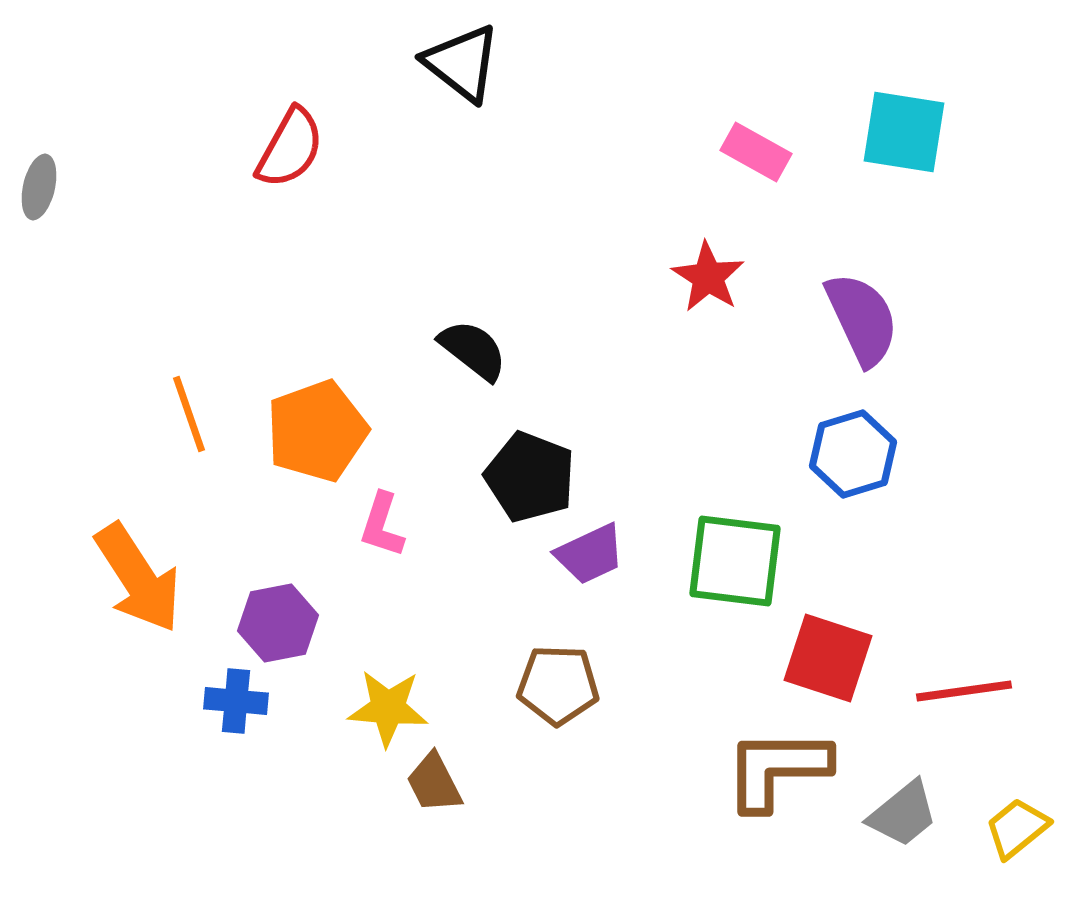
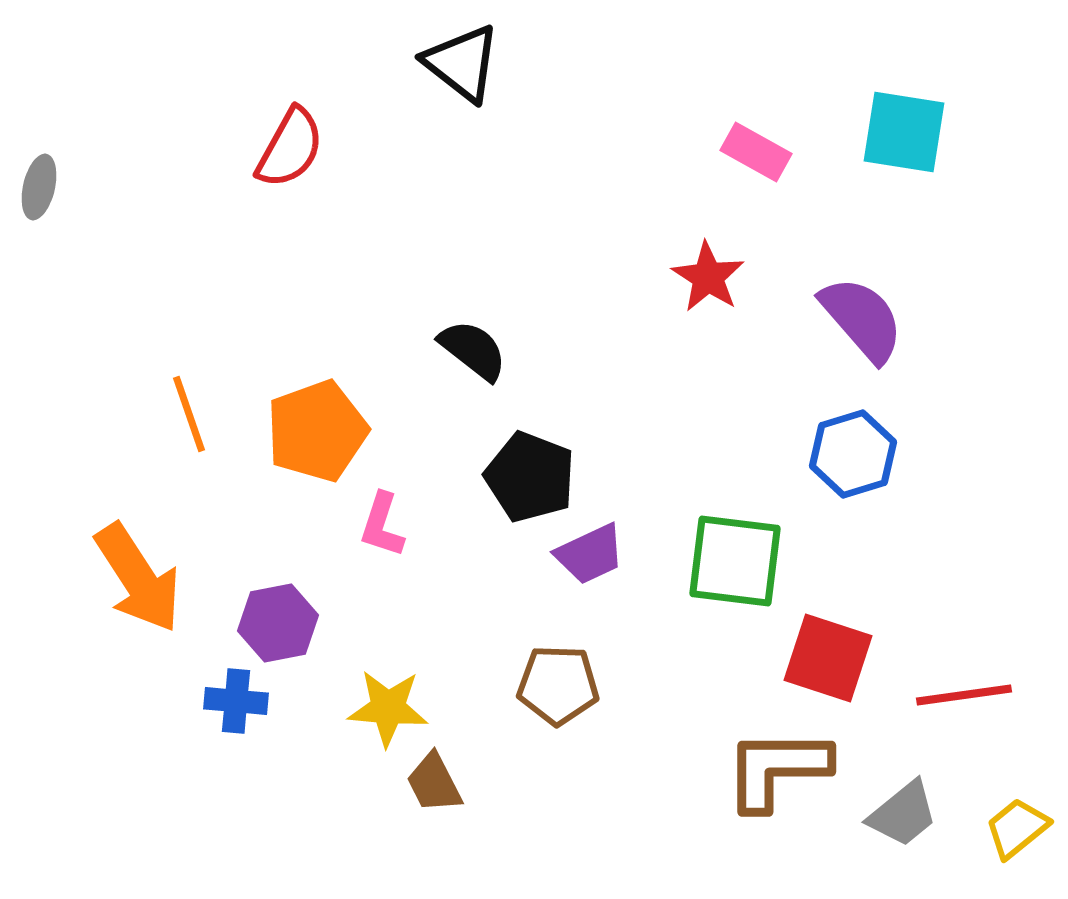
purple semicircle: rotated 16 degrees counterclockwise
red line: moved 4 px down
